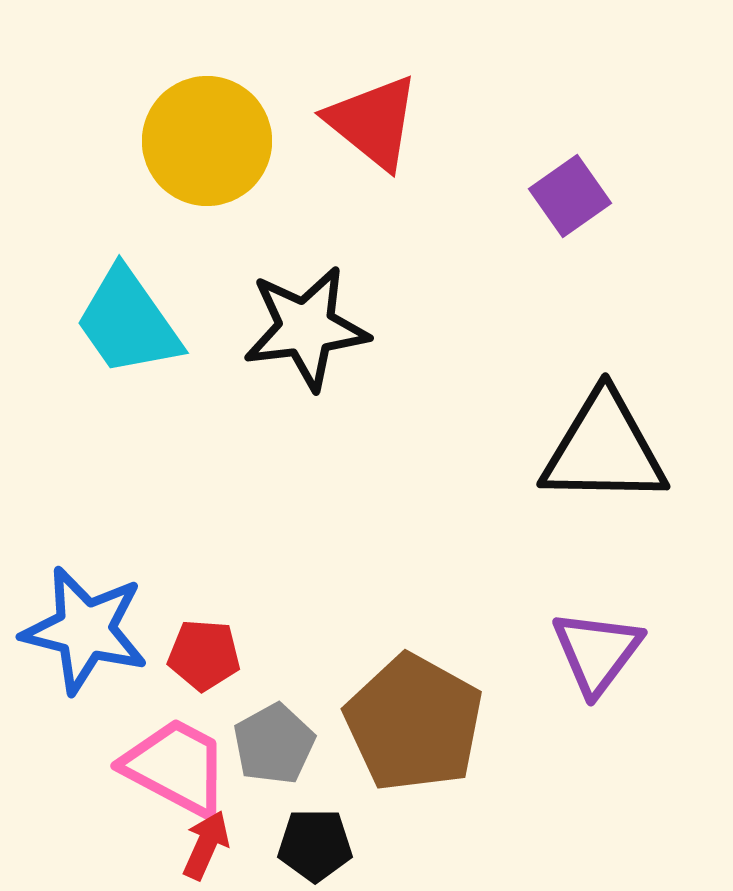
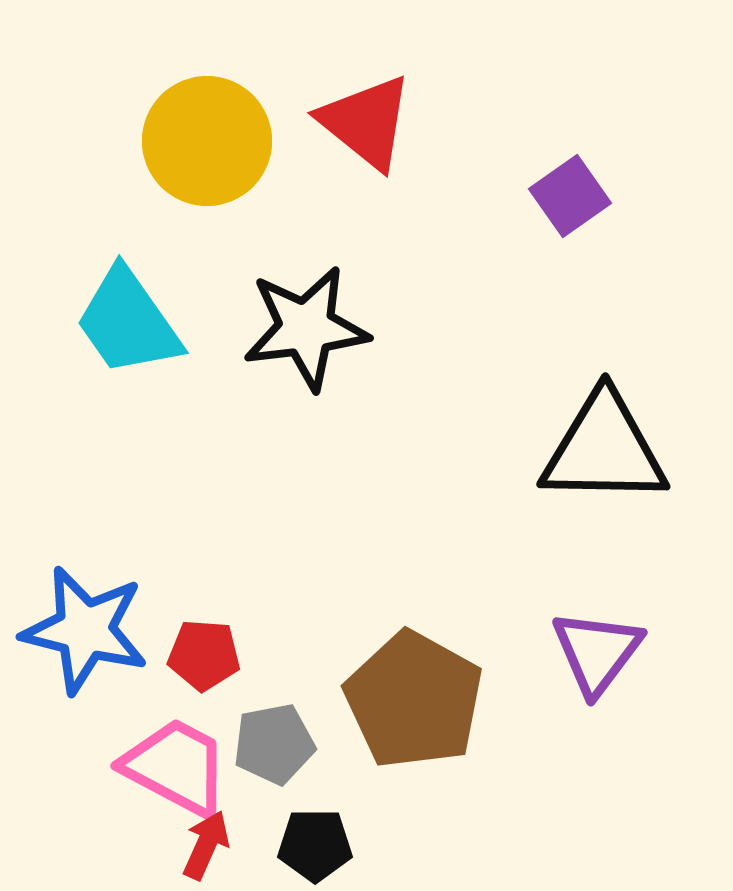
red triangle: moved 7 px left
brown pentagon: moved 23 px up
gray pentagon: rotated 18 degrees clockwise
